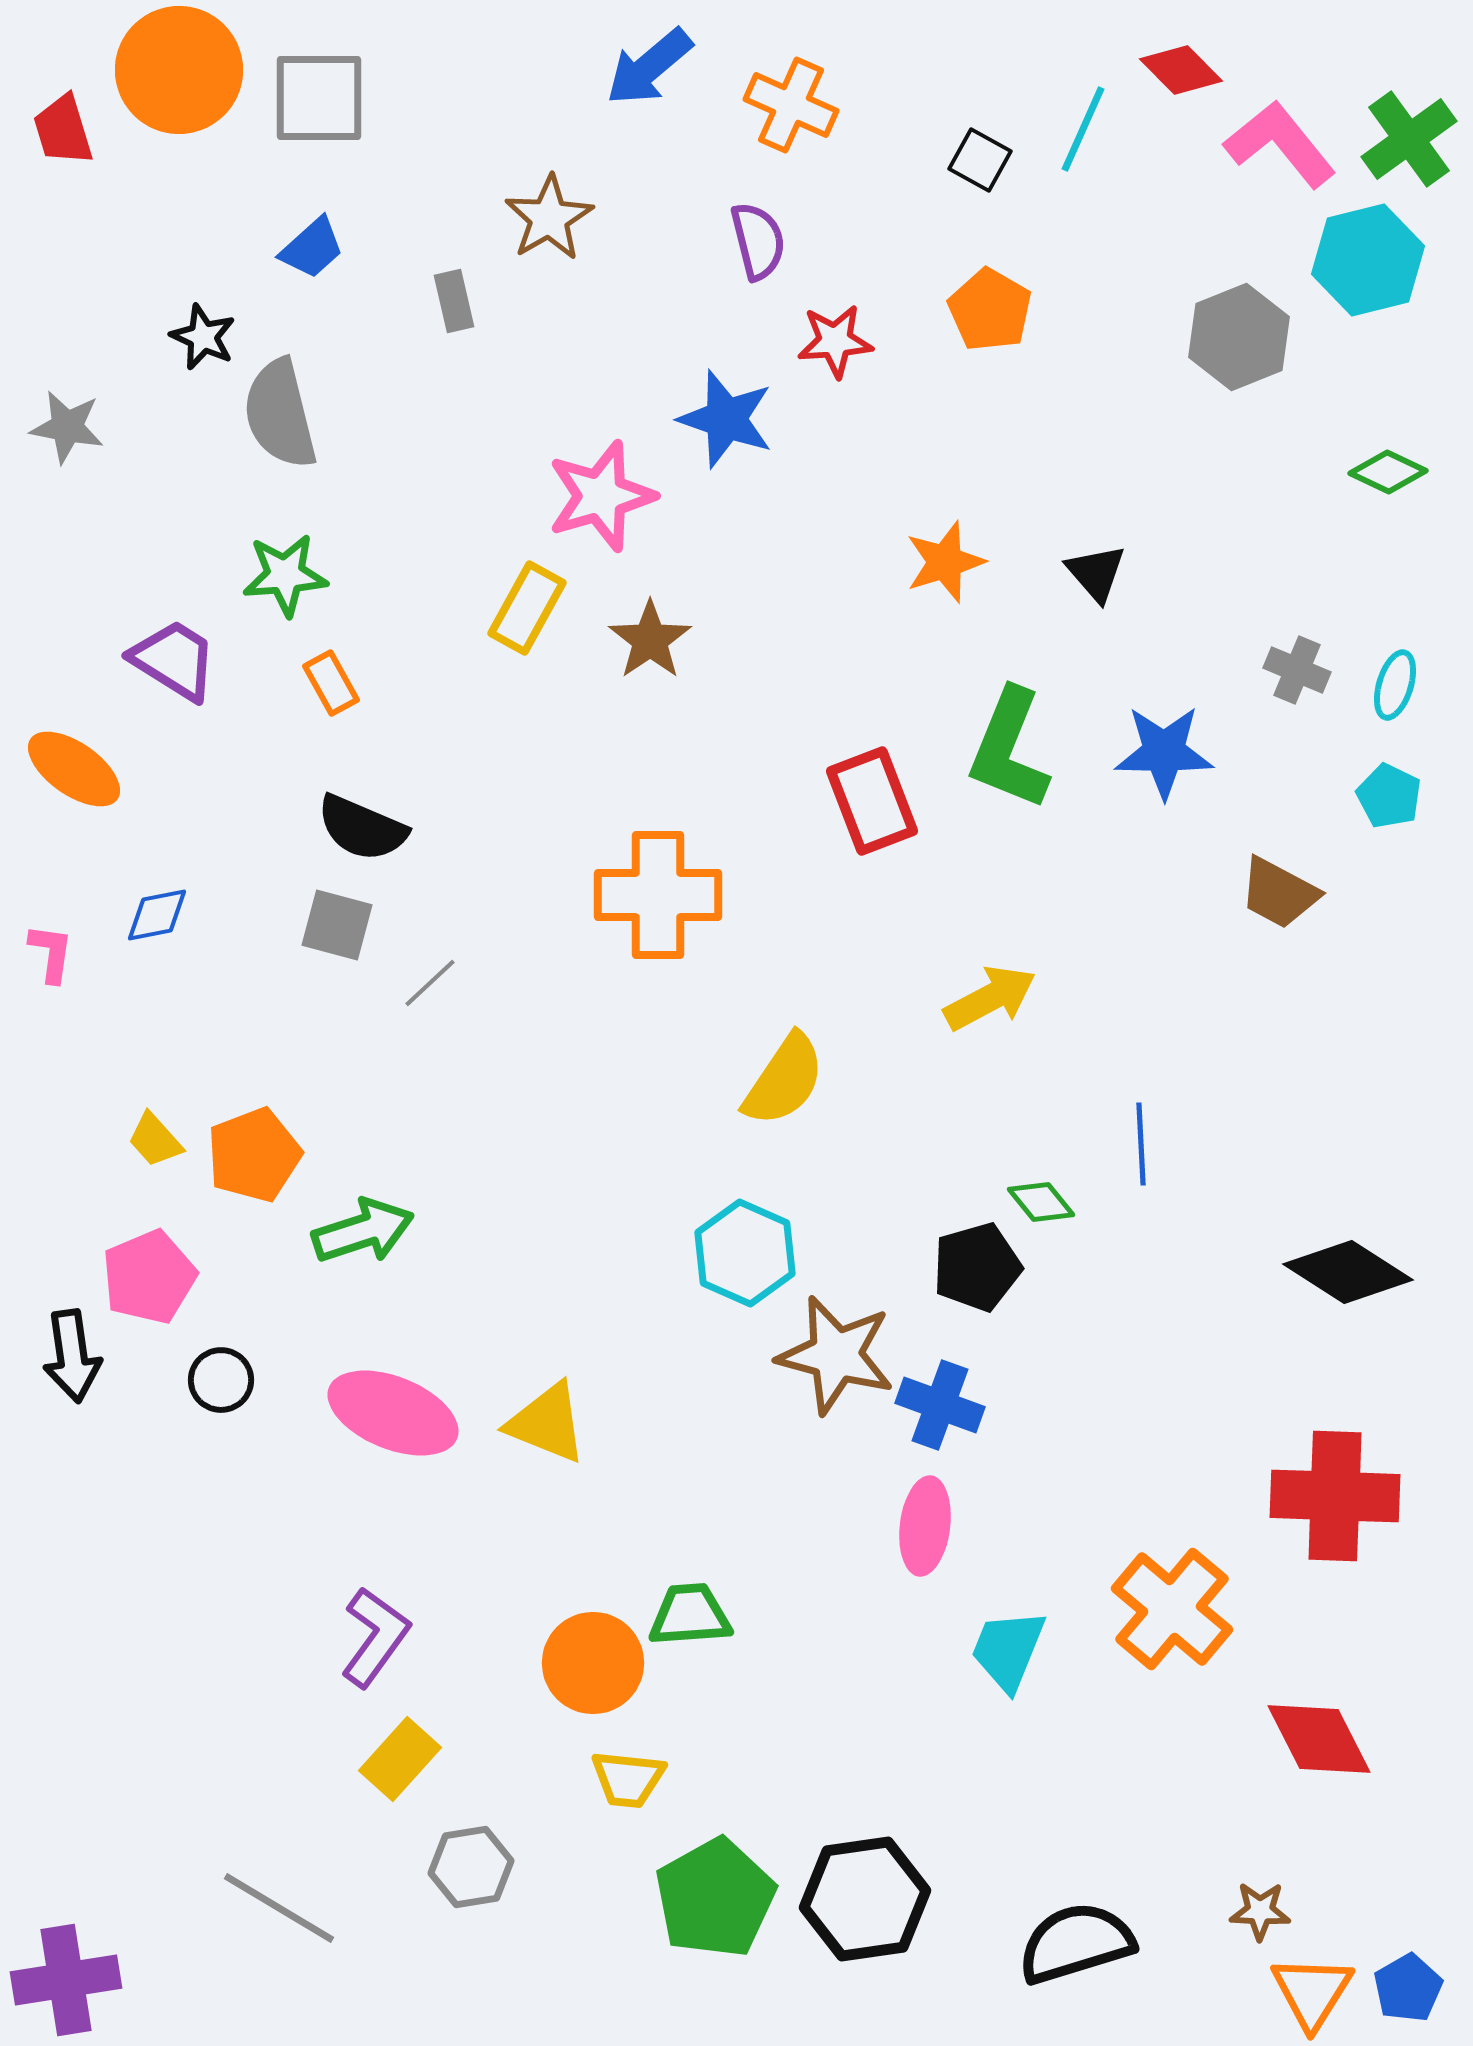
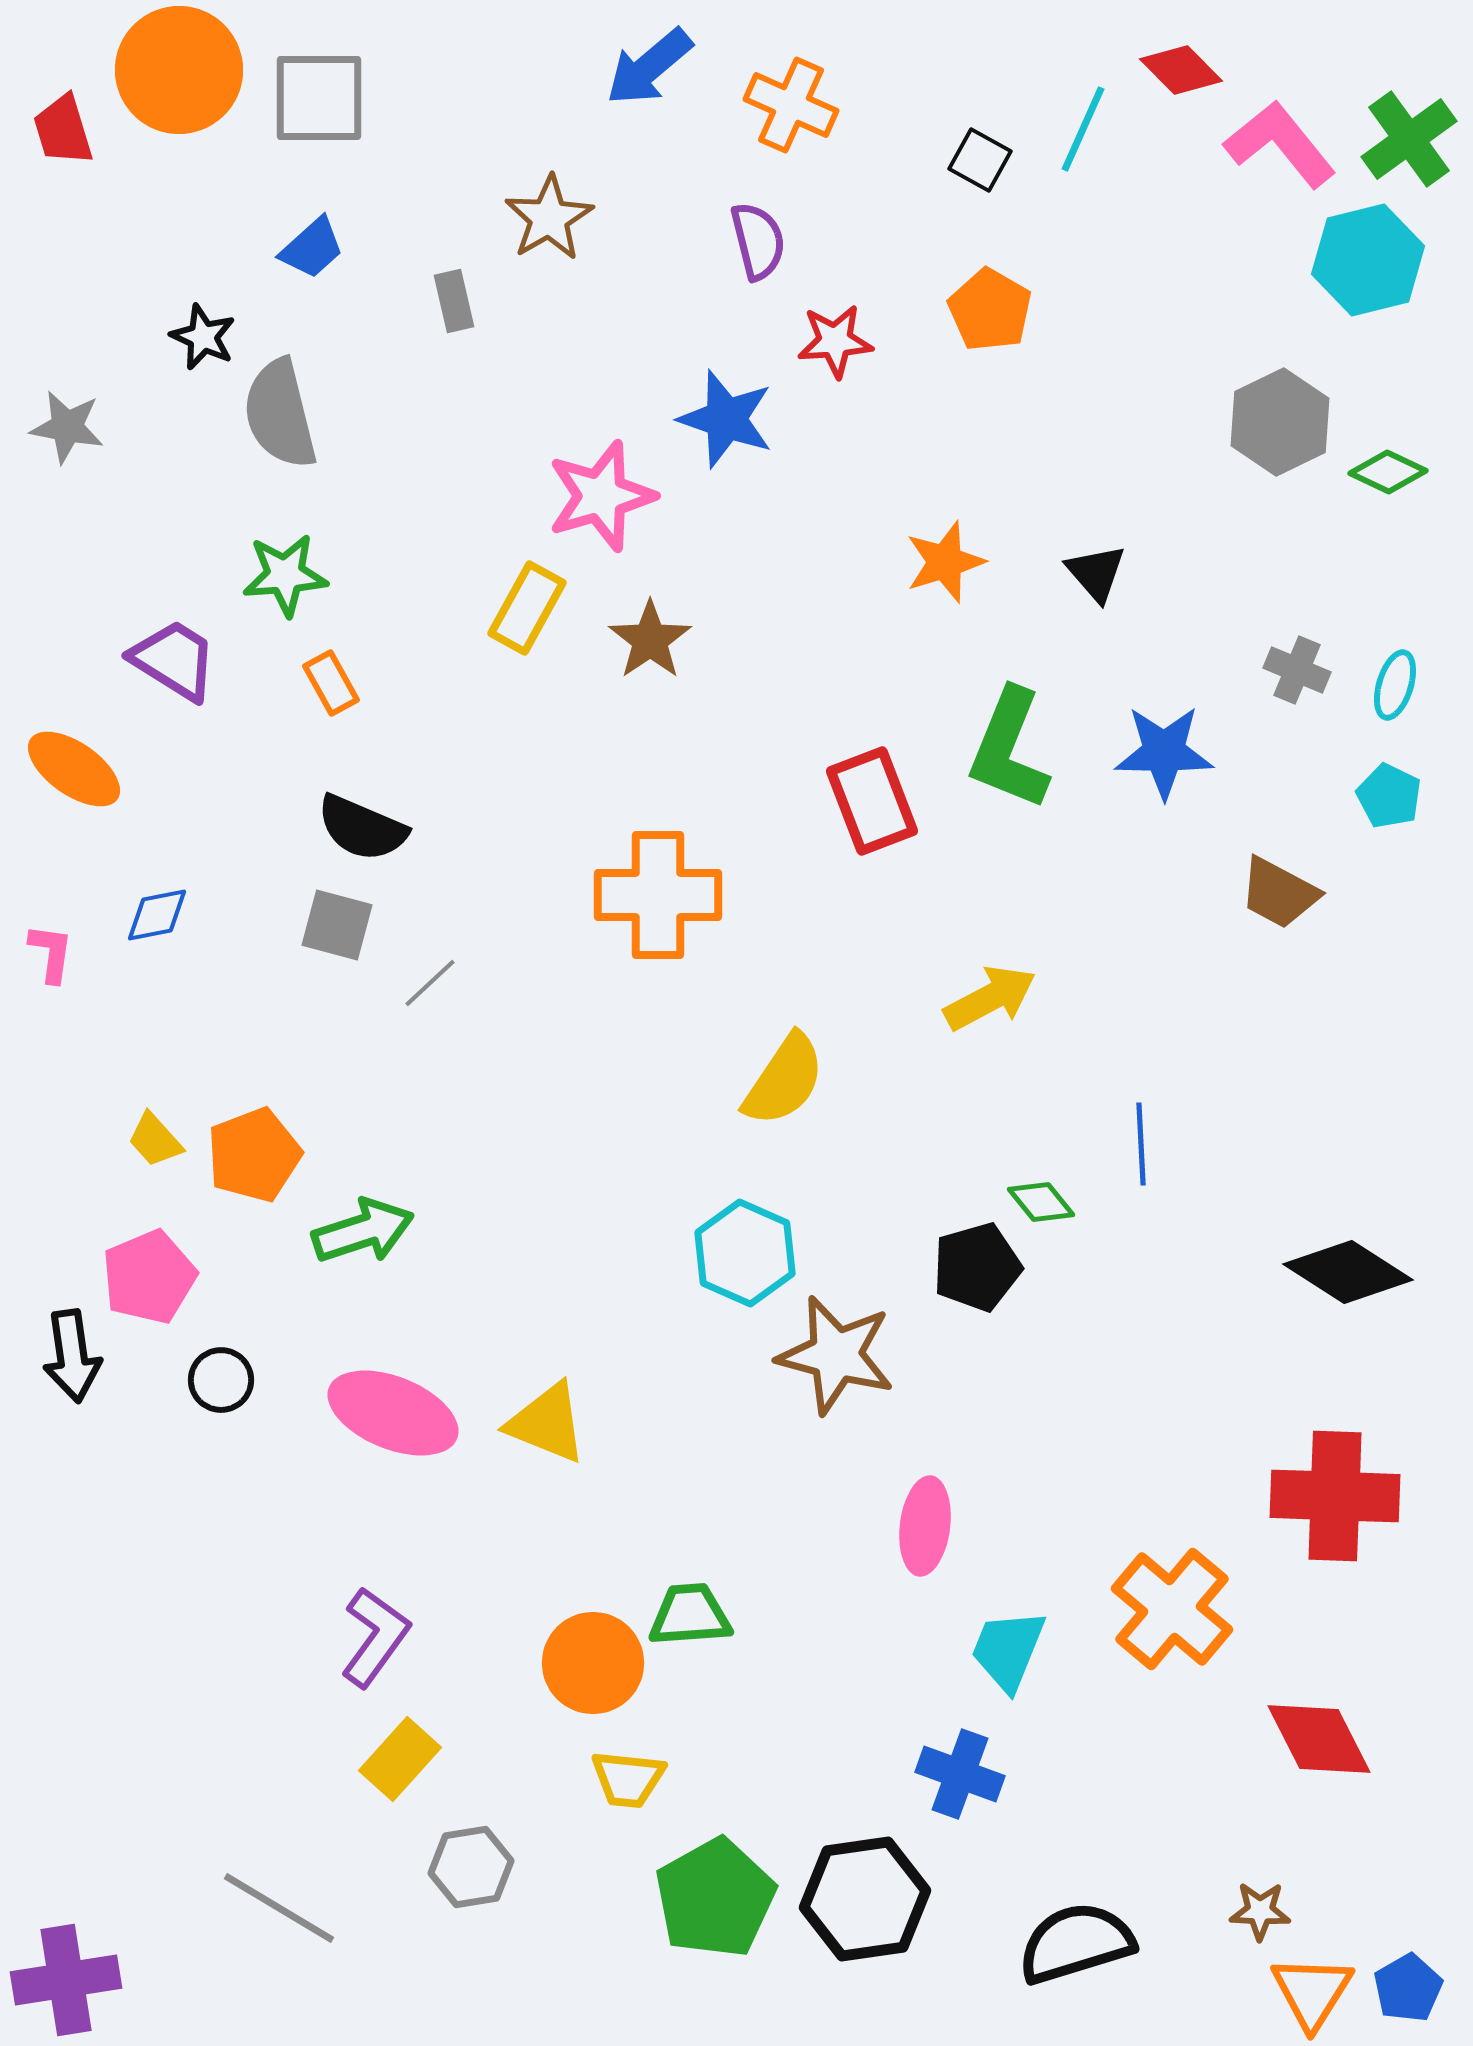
gray hexagon at (1239, 337): moved 41 px right, 85 px down; rotated 4 degrees counterclockwise
blue cross at (940, 1405): moved 20 px right, 369 px down
